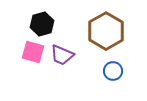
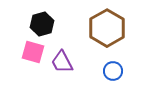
brown hexagon: moved 1 px right, 3 px up
purple trapezoid: moved 7 px down; rotated 40 degrees clockwise
